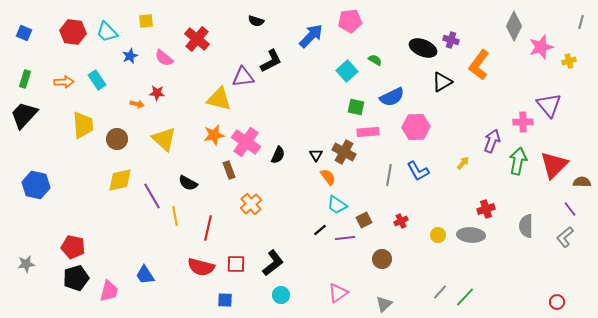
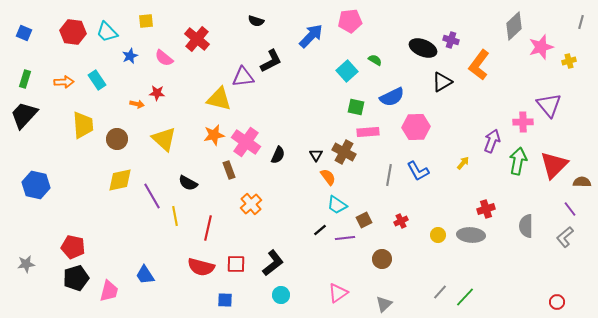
gray diamond at (514, 26): rotated 20 degrees clockwise
